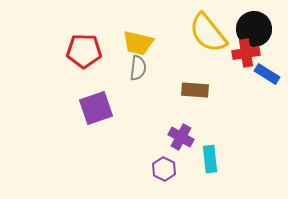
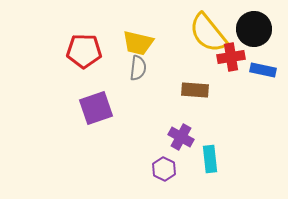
red cross: moved 15 px left, 4 px down
blue rectangle: moved 4 px left, 4 px up; rotated 20 degrees counterclockwise
